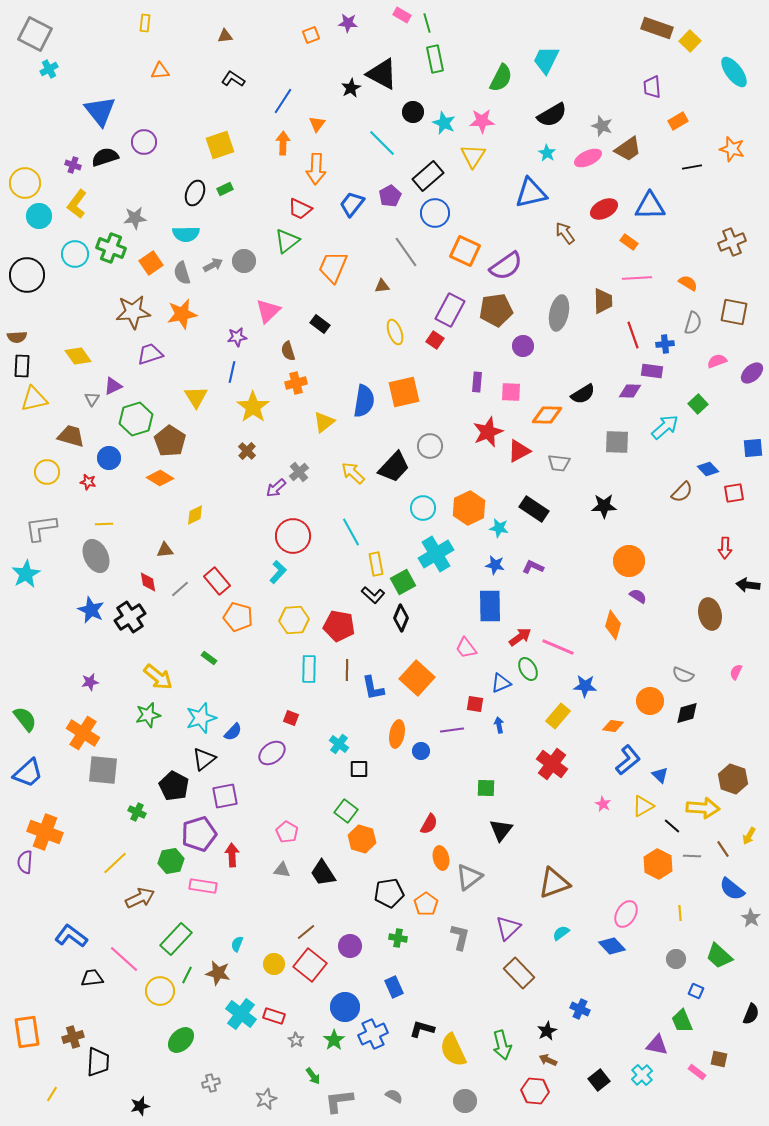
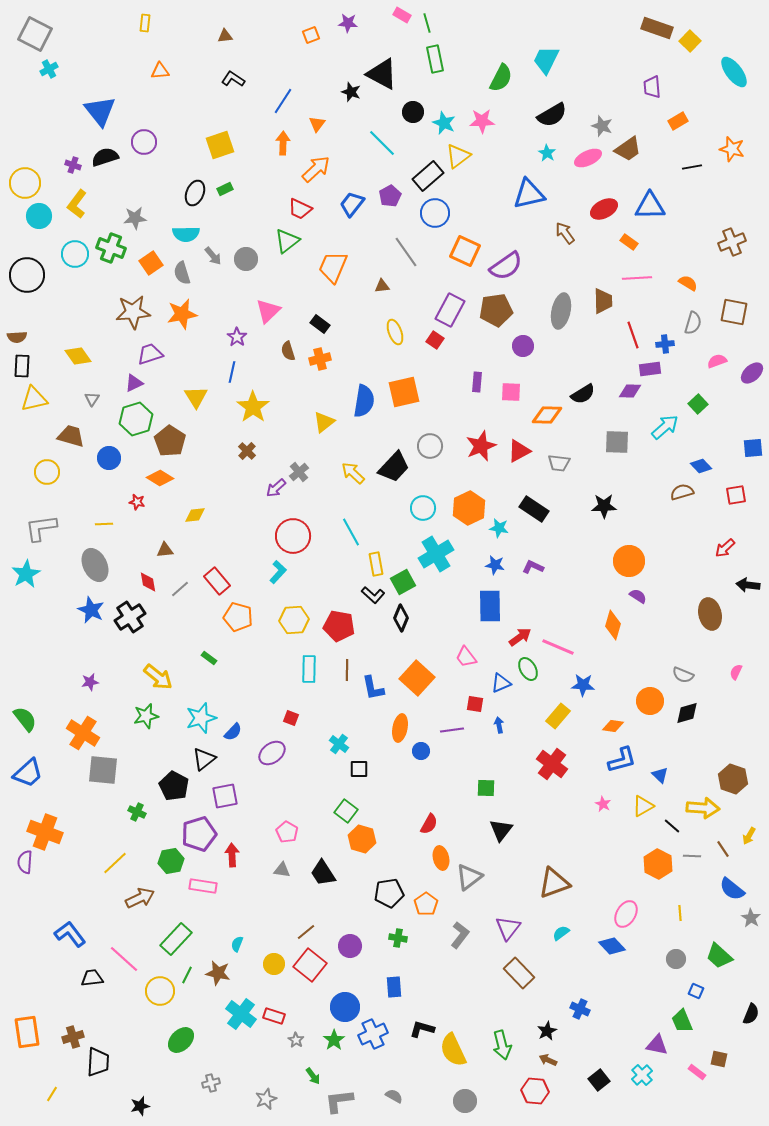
black star at (351, 88): moved 4 px down; rotated 24 degrees counterclockwise
yellow triangle at (473, 156): moved 15 px left; rotated 20 degrees clockwise
orange arrow at (316, 169): rotated 136 degrees counterclockwise
blue triangle at (531, 193): moved 2 px left, 1 px down
gray circle at (244, 261): moved 2 px right, 2 px up
gray arrow at (213, 265): moved 9 px up; rotated 78 degrees clockwise
gray ellipse at (559, 313): moved 2 px right, 2 px up
purple star at (237, 337): rotated 30 degrees counterclockwise
purple rectangle at (652, 371): moved 2 px left, 2 px up; rotated 15 degrees counterclockwise
orange cross at (296, 383): moved 24 px right, 24 px up
purple triangle at (113, 386): moved 21 px right, 3 px up
red star at (488, 432): moved 7 px left, 14 px down
blue diamond at (708, 469): moved 7 px left, 3 px up
red star at (88, 482): moved 49 px right, 20 px down
brown semicircle at (682, 492): rotated 150 degrees counterclockwise
red square at (734, 493): moved 2 px right, 2 px down
yellow diamond at (195, 515): rotated 20 degrees clockwise
red arrow at (725, 548): rotated 45 degrees clockwise
gray ellipse at (96, 556): moved 1 px left, 9 px down
pink trapezoid at (466, 648): moved 9 px down
blue star at (585, 686): moved 2 px left, 1 px up
green star at (148, 715): moved 2 px left, 1 px down
orange ellipse at (397, 734): moved 3 px right, 6 px up
blue L-shape at (628, 760): moved 6 px left; rotated 24 degrees clockwise
purple triangle at (508, 928): rotated 8 degrees counterclockwise
blue L-shape at (71, 936): moved 1 px left, 2 px up; rotated 16 degrees clockwise
gray L-shape at (460, 937): moved 2 px up; rotated 24 degrees clockwise
blue rectangle at (394, 987): rotated 20 degrees clockwise
